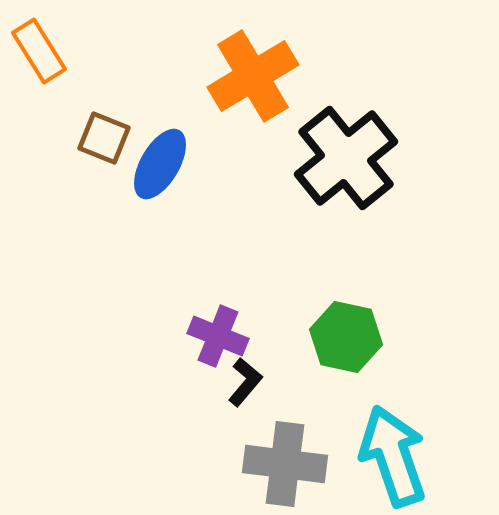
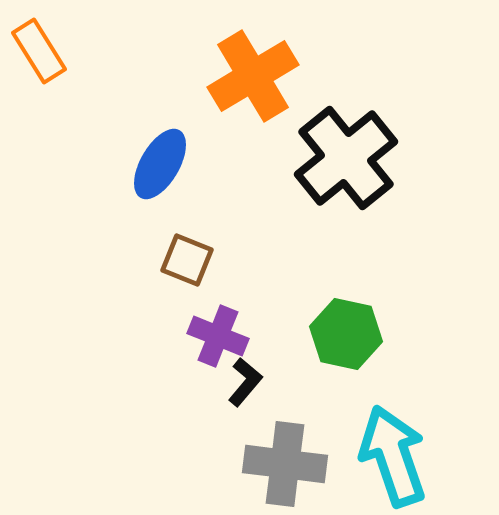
brown square: moved 83 px right, 122 px down
green hexagon: moved 3 px up
